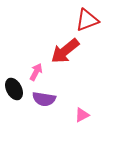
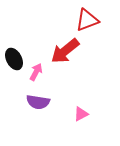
black ellipse: moved 30 px up
purple semicircle: moved 6 px left, 3 px down
pink triangle: moved 1 px left, 1 px up
